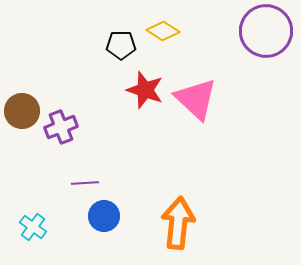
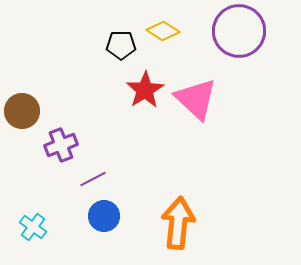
purple circle: moved 27 px left
red star: rotated 21 degrees clockwise
purple cross: moved 18 px down
purple line: moved 8 px right, 4 px up; rotated 24 degrees counterclockwise
